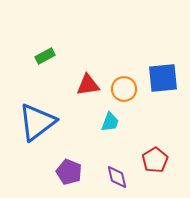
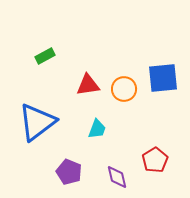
cyan trapezoid: moved 13 px left, 7 px down
